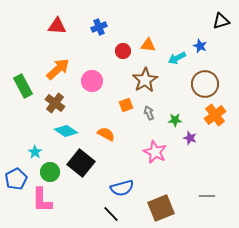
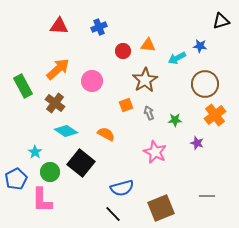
red triangle: moved 2 px right
blue star: rotated 16 degrees counterclockwise
purple star: moved 7 px right, 5 px down
black line: moved 2 px right
